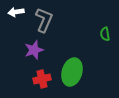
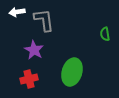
white arrow: moved 1 px right
gray L-shape: rotated 30 degrees counterclockwise
purple star: rotated 24 degrees counterclockwise
red cross: moved 13 px left
